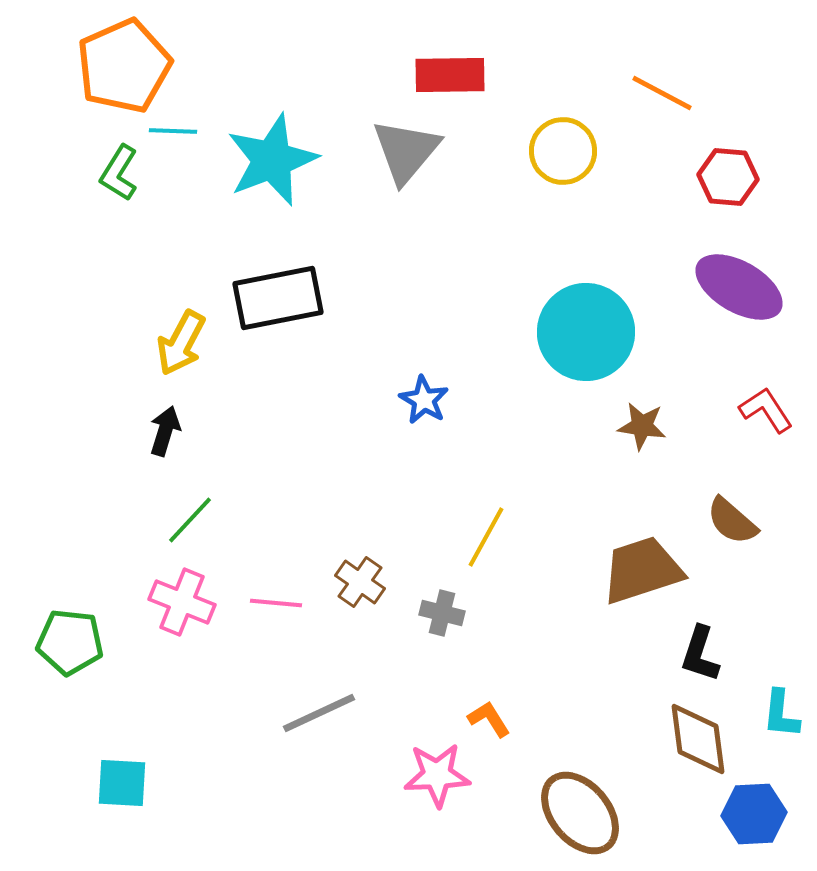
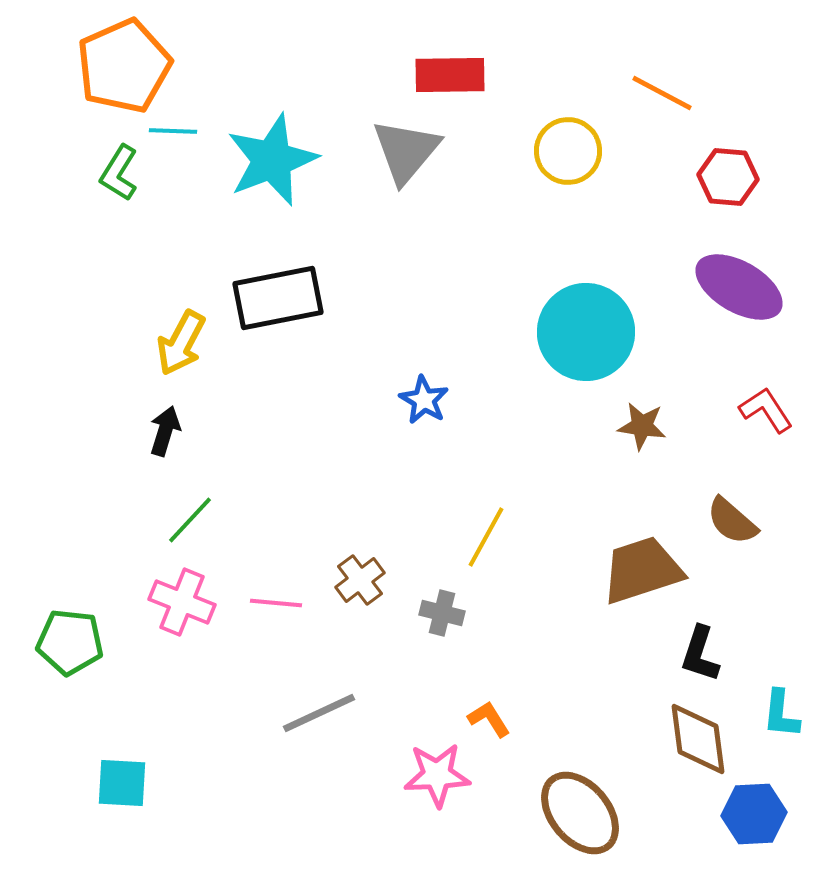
yellow circle: moved 5 px right
brown cross: moved 2 px up; rotated 18 degrees clockwise
